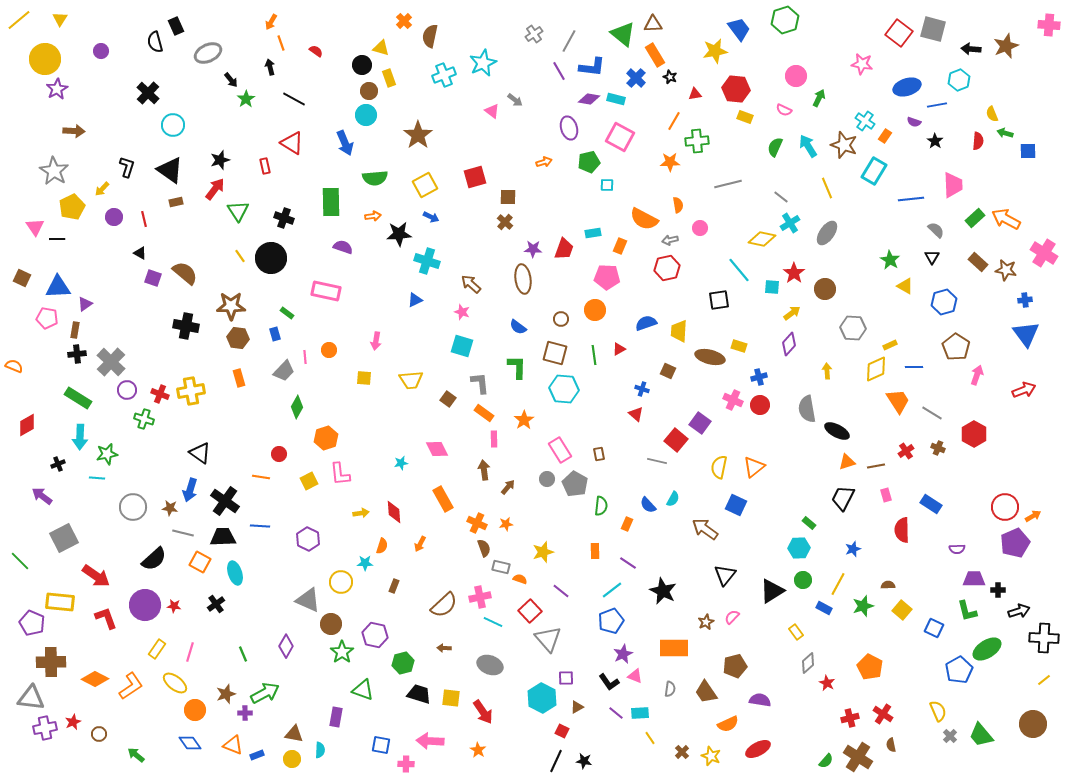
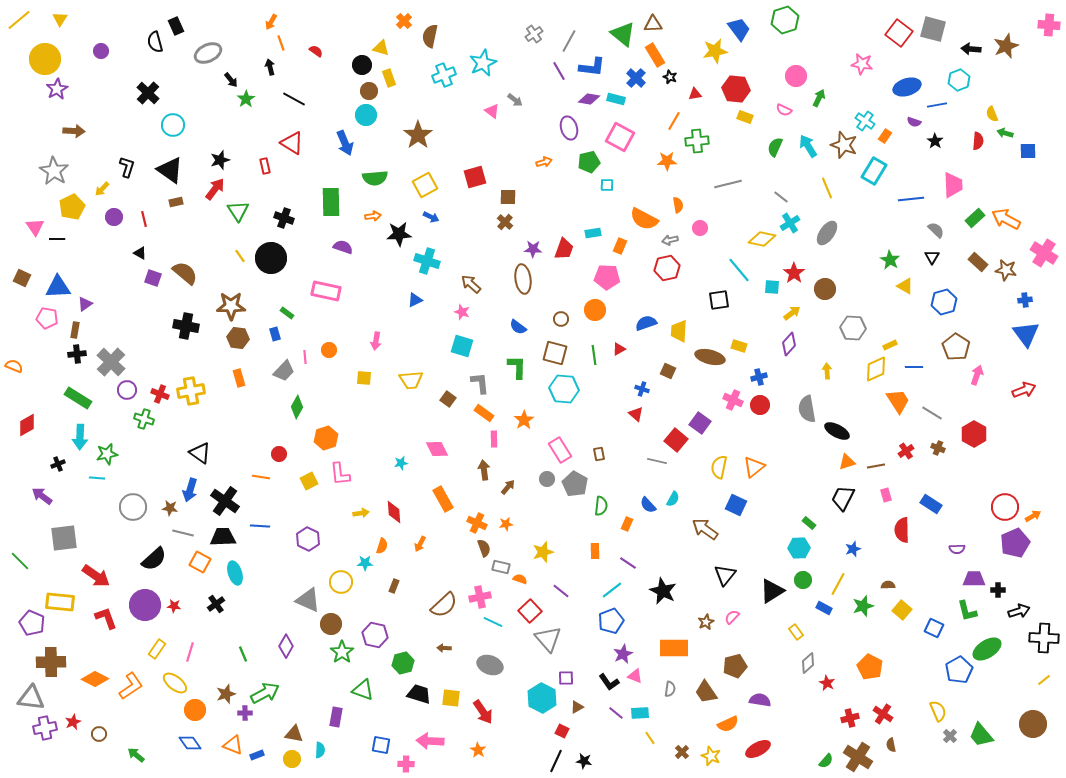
orange star at (670, 162): moved 3 px left, 1 px up
gray square at (64, 538): rotated 20 degrees clockwise
